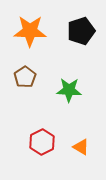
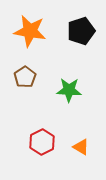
orange star: rotated 8 degrees clockwise
